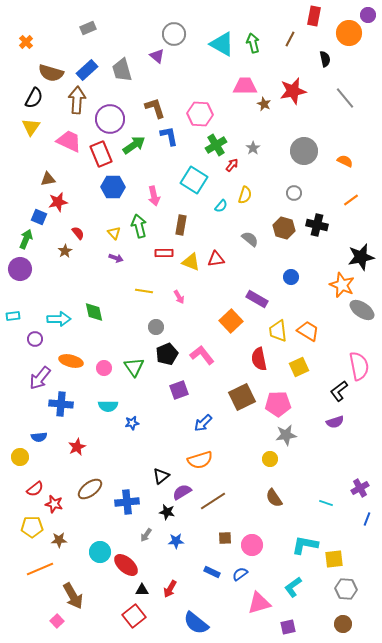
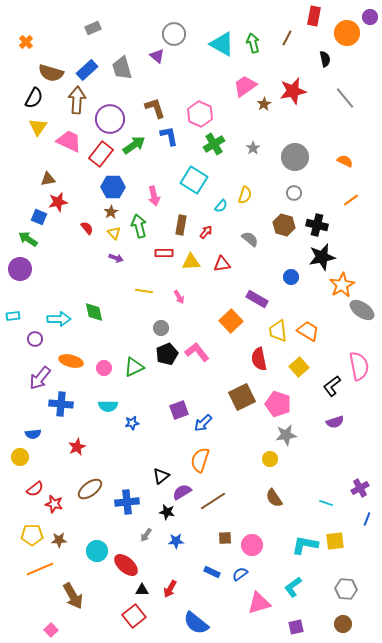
purple circle at (368, 15): moved 2 px right, 2 px down
gray rectangle at (88, 28): moved 5 px right
orange circle at (349, 33): moved 2 px left
brown line at (290, 39): moved 3 px left, 1 px up
gray trapezoid at (122, 70): moved 2 px up
pink trapezoid at (245, 86): rotated 35 degrees counterclockwise
brown star at (264, 104): rotated 16 degrees clockwise
pink hexagon at (200, 114): rotated 20 degrees clockwise
yellow triangle at (31, 127): moved 7 px right
green cross at (216, 145): moved 2 px left, 1 px up
gray circle at (304, 151): moved 9 px left, 6 px down
red rectangle at (101, 154): rotated 60 degrees clockwise
red arrow at (232, 165): moved 26 px left, 67 px down
brown hexagon at (284, 228): moved 3 px up
red semicircle at (78, 233): moved 9 px right, 5 px up
green arrow at (26, 239): moved 2 px right; rotated 78 degrees counterclockwise
brown star at (65, 251): moved 46 px right, 39 px up
black star at (361, 257): moved 39 px left
red triangle at (216, 259): moved 6 px right, 5 px down
yellow triangle at (191, 262): rotated 24 degrees counterclockwise
orange star at (342, 285): rotated 20 degrees clockwise
gray circle at (156, 327): moved 5 px right, 1 px down
pink L-shape at (202, 355): moved 5 px left, 3 px up
green triangle at (134, 367): rotated 40 degrees clockwise
yellow square at (299, 367): rotated 18 degrees counterclockwise
purple square at (179, 390): moved 20 px down
black L-shape at (339, 391): moved 7 px left, 5 px up
pink pentagon at (278, 404): rotated 20 degrees clockwise
blue semicircle at (39, 437): moved 6 px left, 3 px up
orange semicircle at (200, 460): rotated 125 degrees clockwise
yellow pentagon at (32, 527): moved 8 px down
cyan circle at (100, 552): moved 3 px left, 1 px up
yellow square at (334, 559): moved 1 px right, 18 px up
pink square at (57, 621): moved 6 px left, 9 px down
purple square at (288, 627): moved 8 px right
